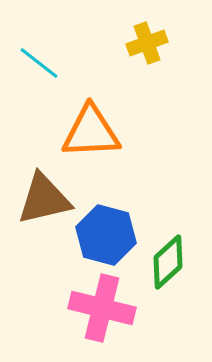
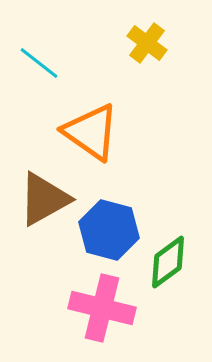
yellow cross: rotated 33 degrees counterclockwise
orange triangle: rotated 38 degrees clockwise
brown triangle: rotated 16 degrees counterclockwise
blue hexagon: moved 3 px right, 5 px up
green diamond: rotated 6 degrees clockwise
